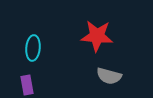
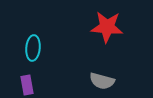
red star: moved 10 px right, 9 px up
gray semicircle: moved 7 px left, 5 px down
